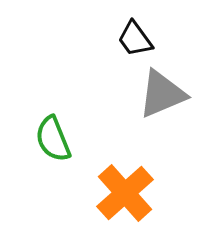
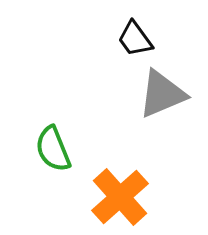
green semicircle: moved 10 px down
orange cross: moved 5 px left, 4 px down
